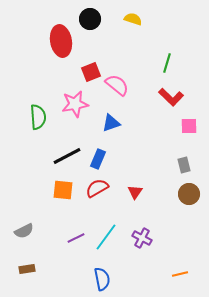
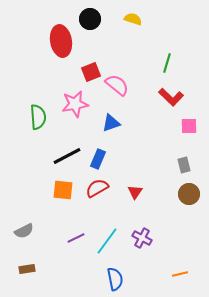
cyan line: moved 1 px right, 4 px down
blue semicircle: moved 13 px right
